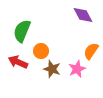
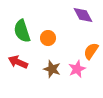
green semicircle: rotated 40 degrees counterclockwise
orange circle: moved 7 px right, 13 px up
